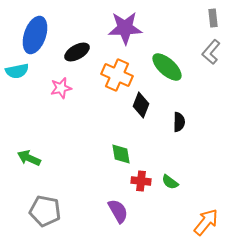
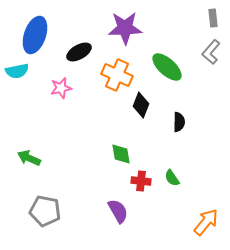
black ellipse: moved 2 px right
green semicircle: moved 2 px right, 4 px up; rotated 18 degrees clockwise
